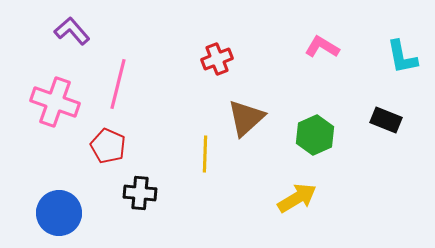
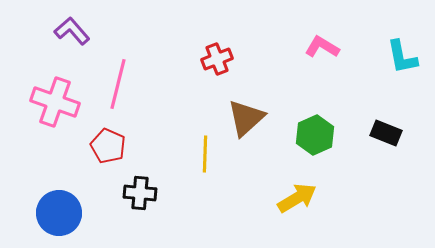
black rectangle: moved 13 px down
